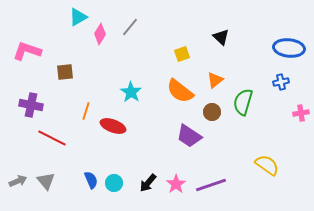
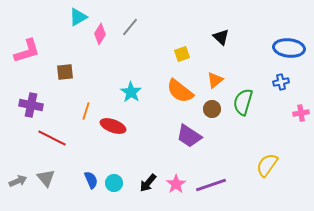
pink L-shape: rotated 144 degrees clockwise
brown circle: moved 3 px up
yellow semicircle: rotated 90 degrees counterclockwise
gray triangle: moved 3 px up
